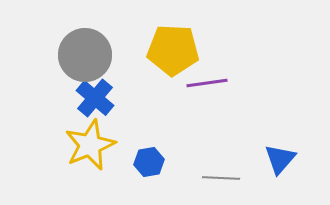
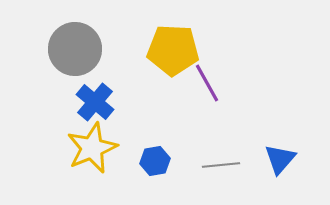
gray circle: moved 10 px left, 6 px up
purple line: rotated 69 degrees clockwise
blue cross: moved 4 px down
yellow star: moved 2 px right, 3 px down
blue hexagon: moved 6 px right, 1 px up
gray line: moved 13 px up; rotated 9 degrees counterclockwise
